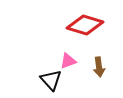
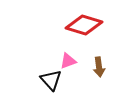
red diamond: moved 1 px left
